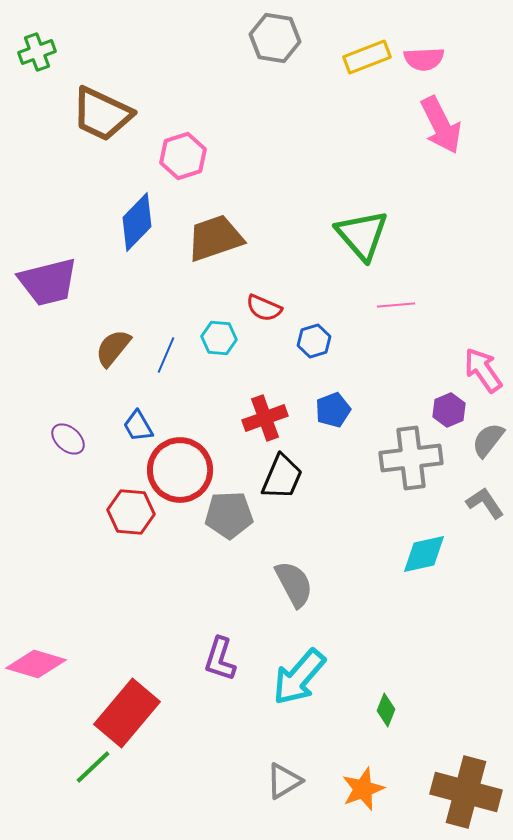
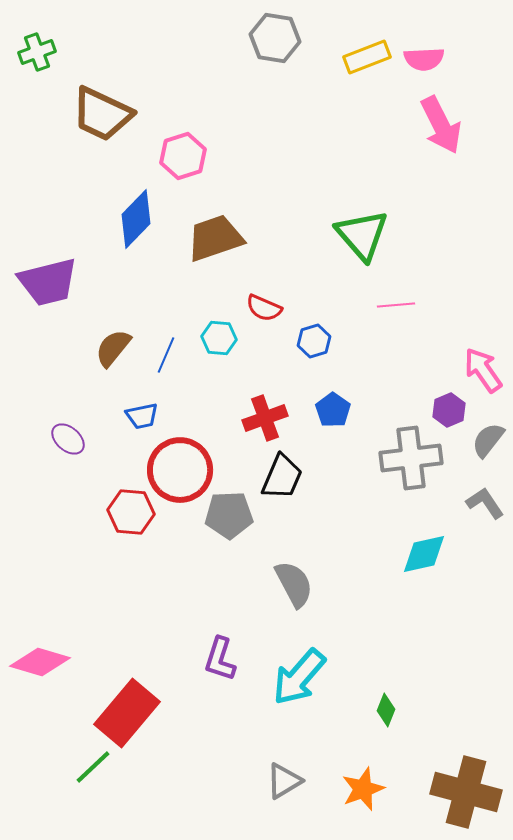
blue diamond at (137, 222): moved 1 px left, 3 px up
blue pentagon at (333, 410): rotated 16 degrees counterclockwise
blue trapezoid at (138, 426): moved 4 px right, 10 px up; rotated 72 degrees counterclockwise
pink diamond at (36, 664): moved 4 px right, 2 px up
